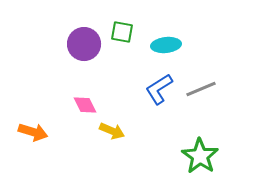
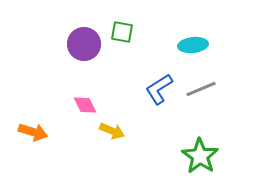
cyan ellipse: moved 27 px right
